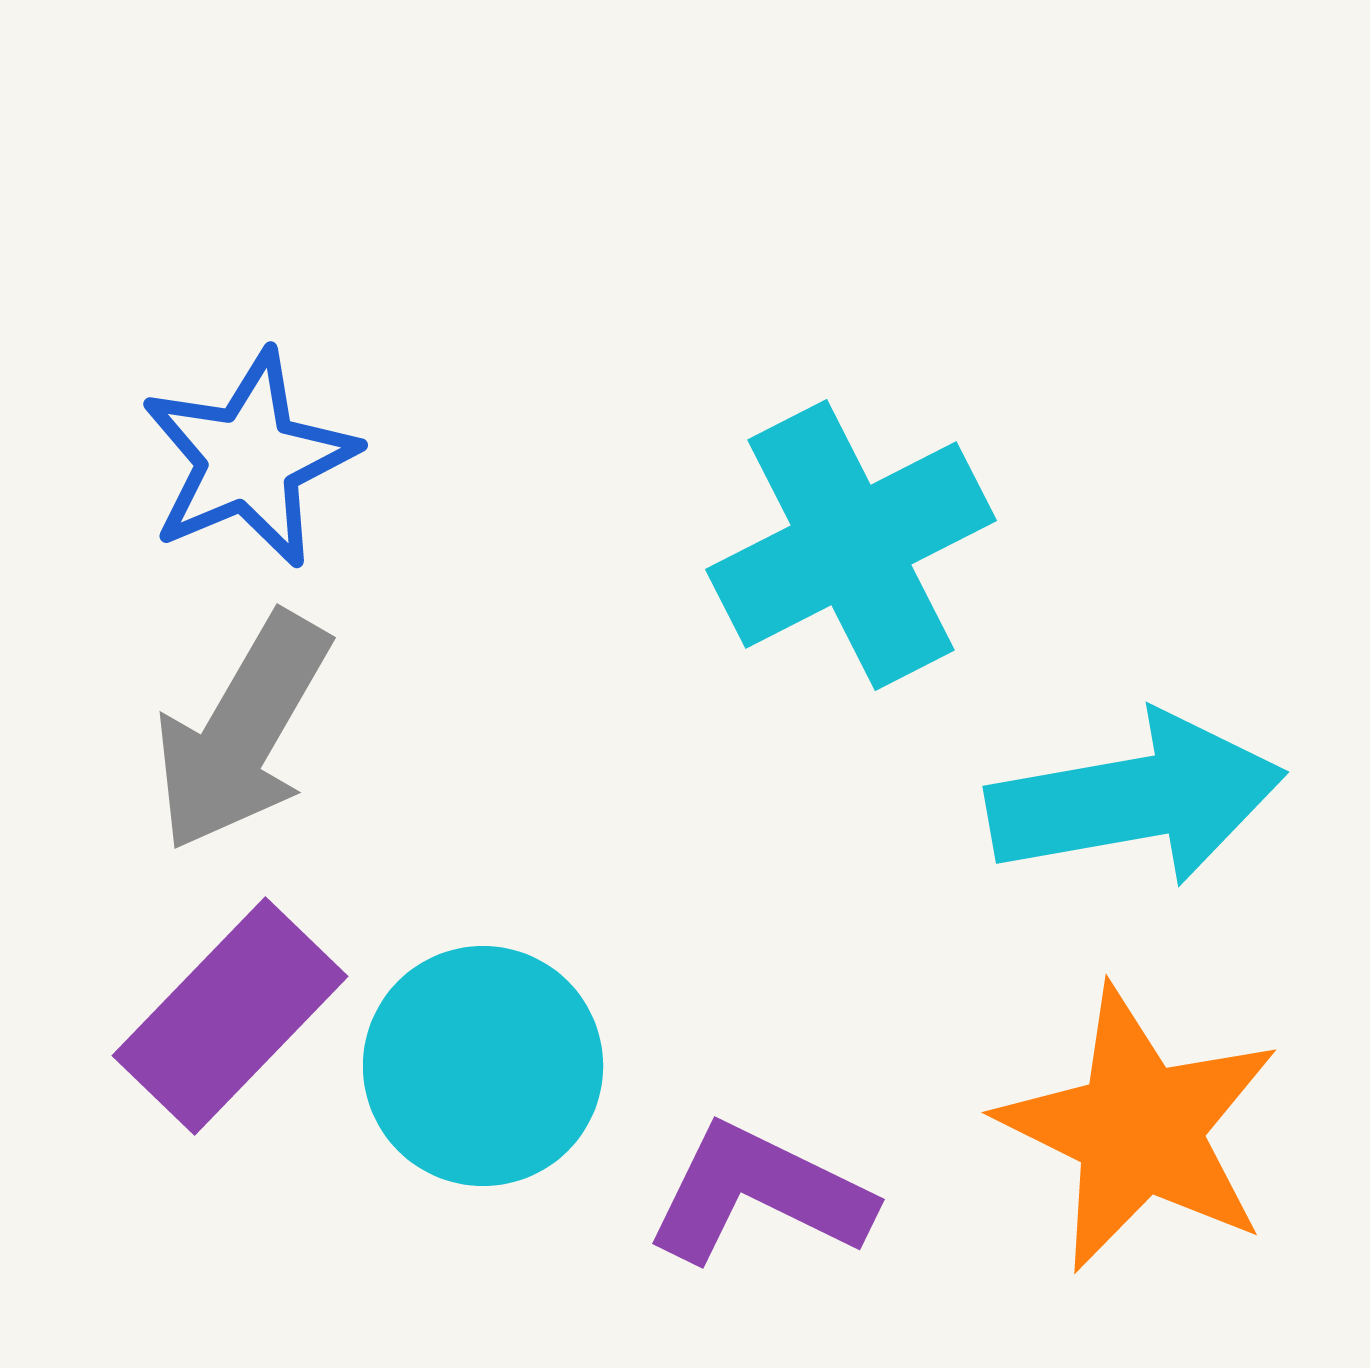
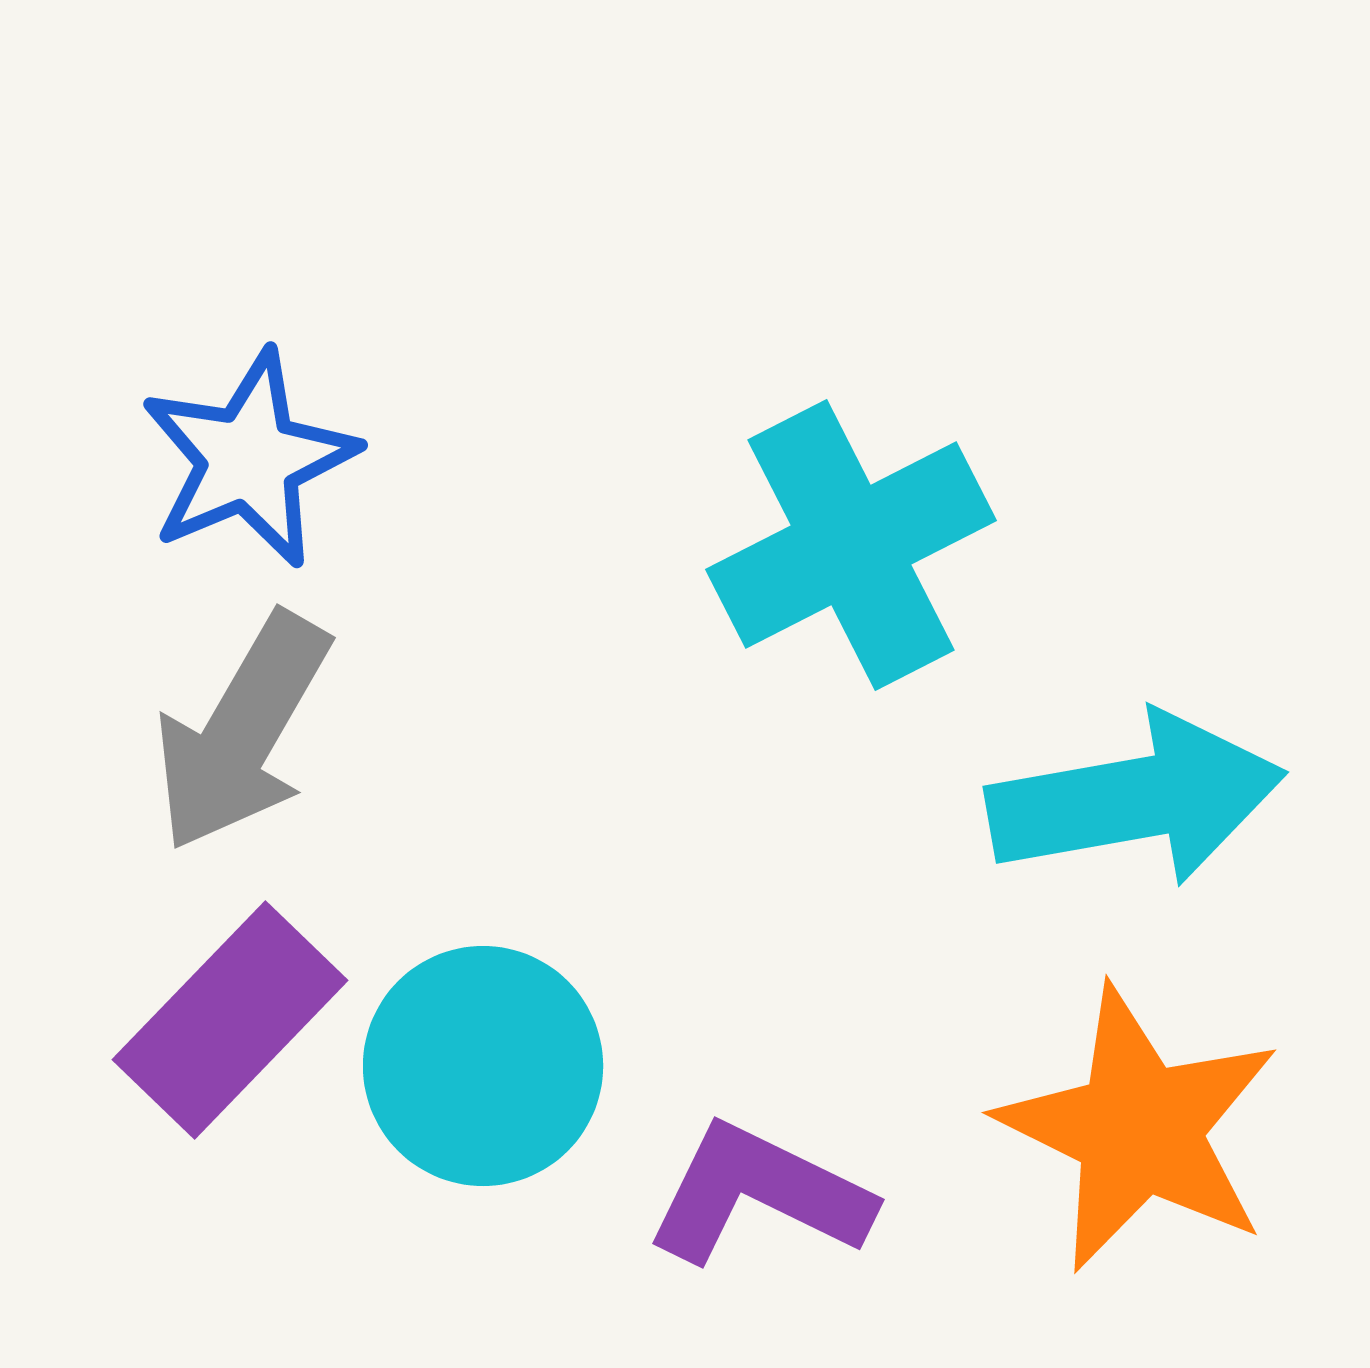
purple rectangle: moved 4 px down
